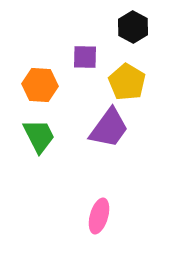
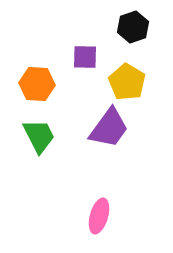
black hexagon: rotated 12 degrees clockwise
orange hexagon: moved 3 px left, 1 px up
